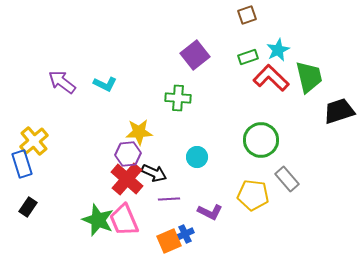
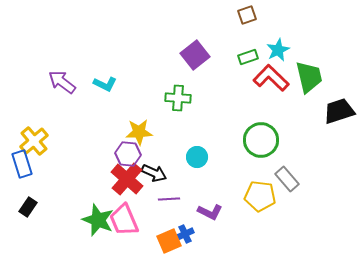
purple hexagon: rotated 10 degrees clockwise
yellow pentagon: moved 7 px right, 1 px down
